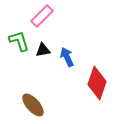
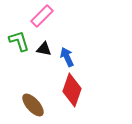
black triangle: moved 1 px right, 1 px up; rotated 21 degrees clockwise
red diamond: moved 25 px left, 7 px down
